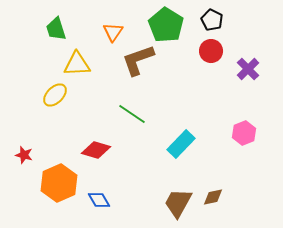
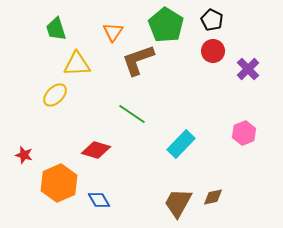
red circle: moved 2 px right
